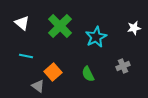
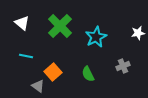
white star: moved 4 px right, 5 px down
